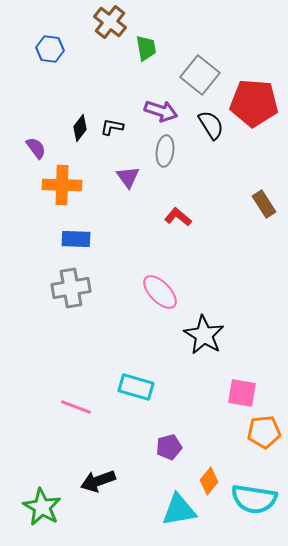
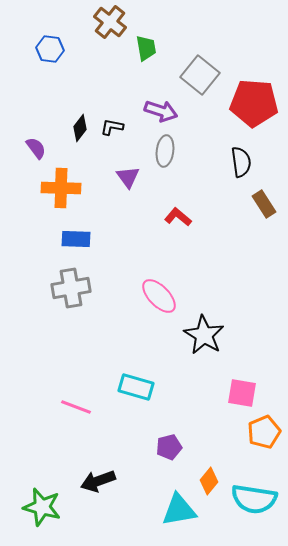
black semicircle: moved 30 px right, 37 px down; rotated 24 degrees clockwise
orange cross: moved 1 px left, 3 px down
pink ellipse: moved 1 px left, 4 px down
orange pentagon: rotated 16 degrees counterclockwise
green star: rotated 15 degrees counterclockwise
